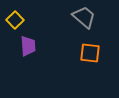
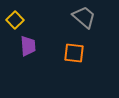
orange square: moved 16 px left
